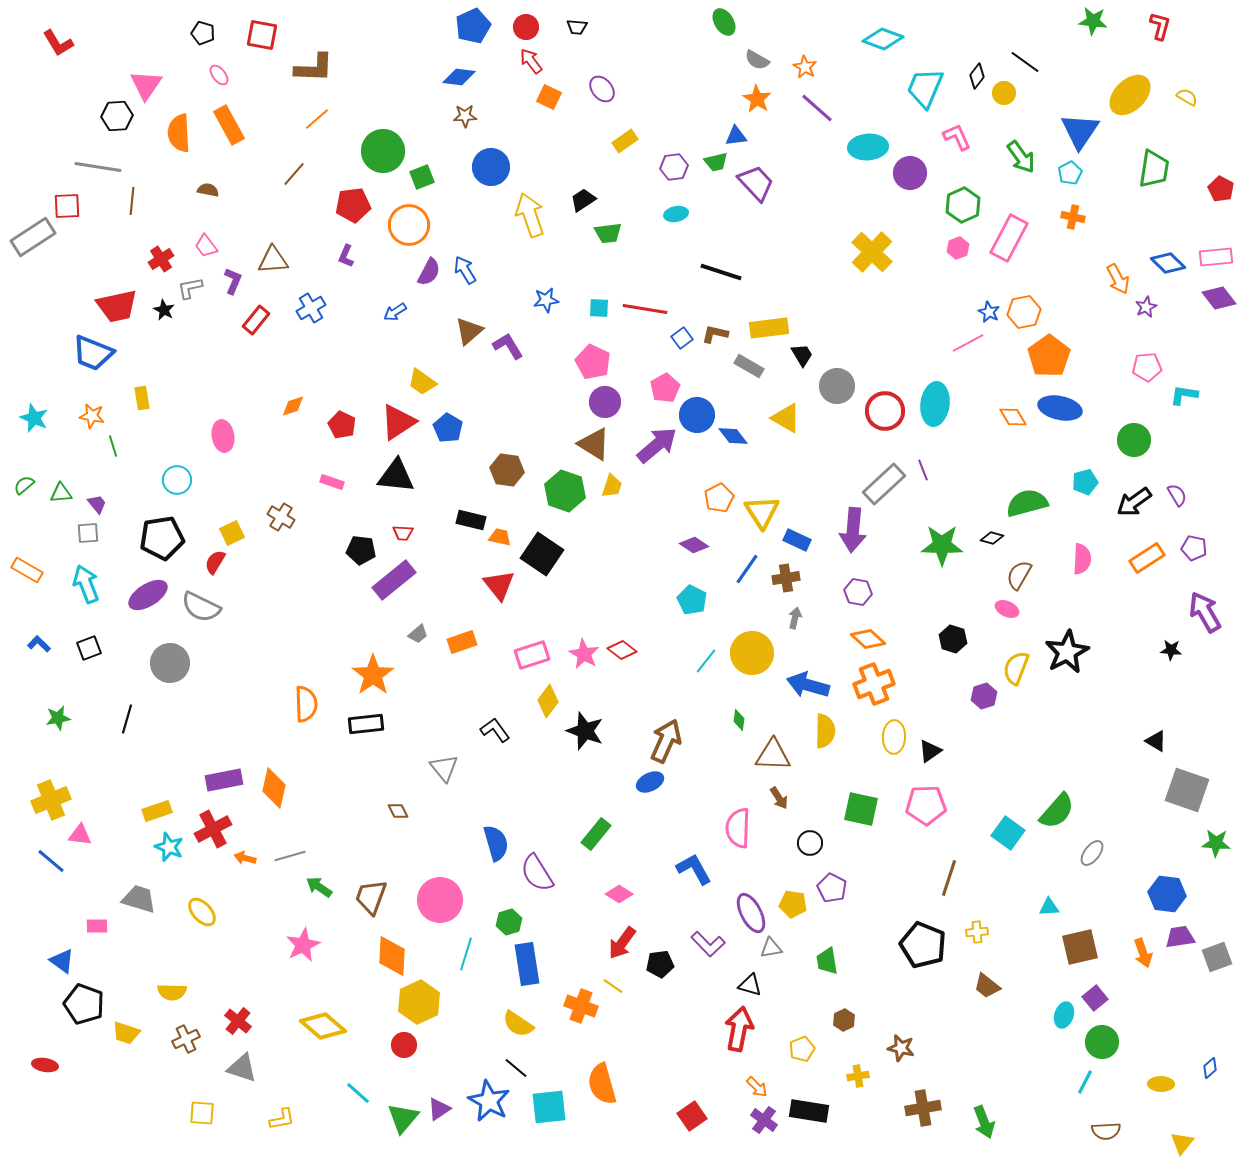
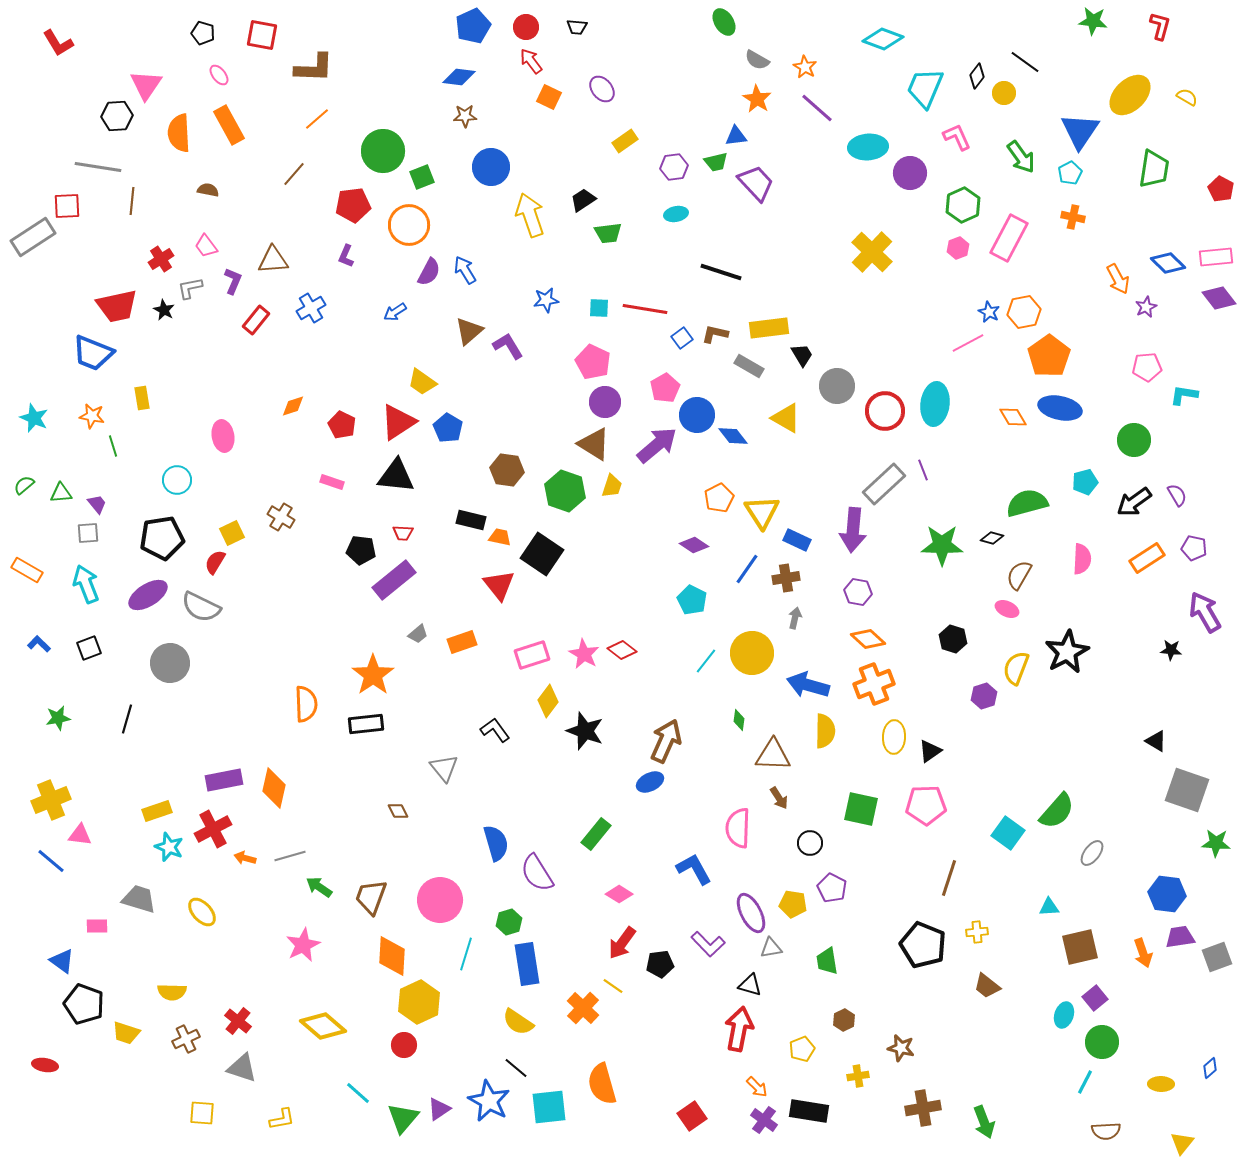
orange cross at (581, 1006): moved 2 px right, 2 px down; rotated 24 degrees clockwise
yellow semicircle at (518, 1024): moved 2 px up
